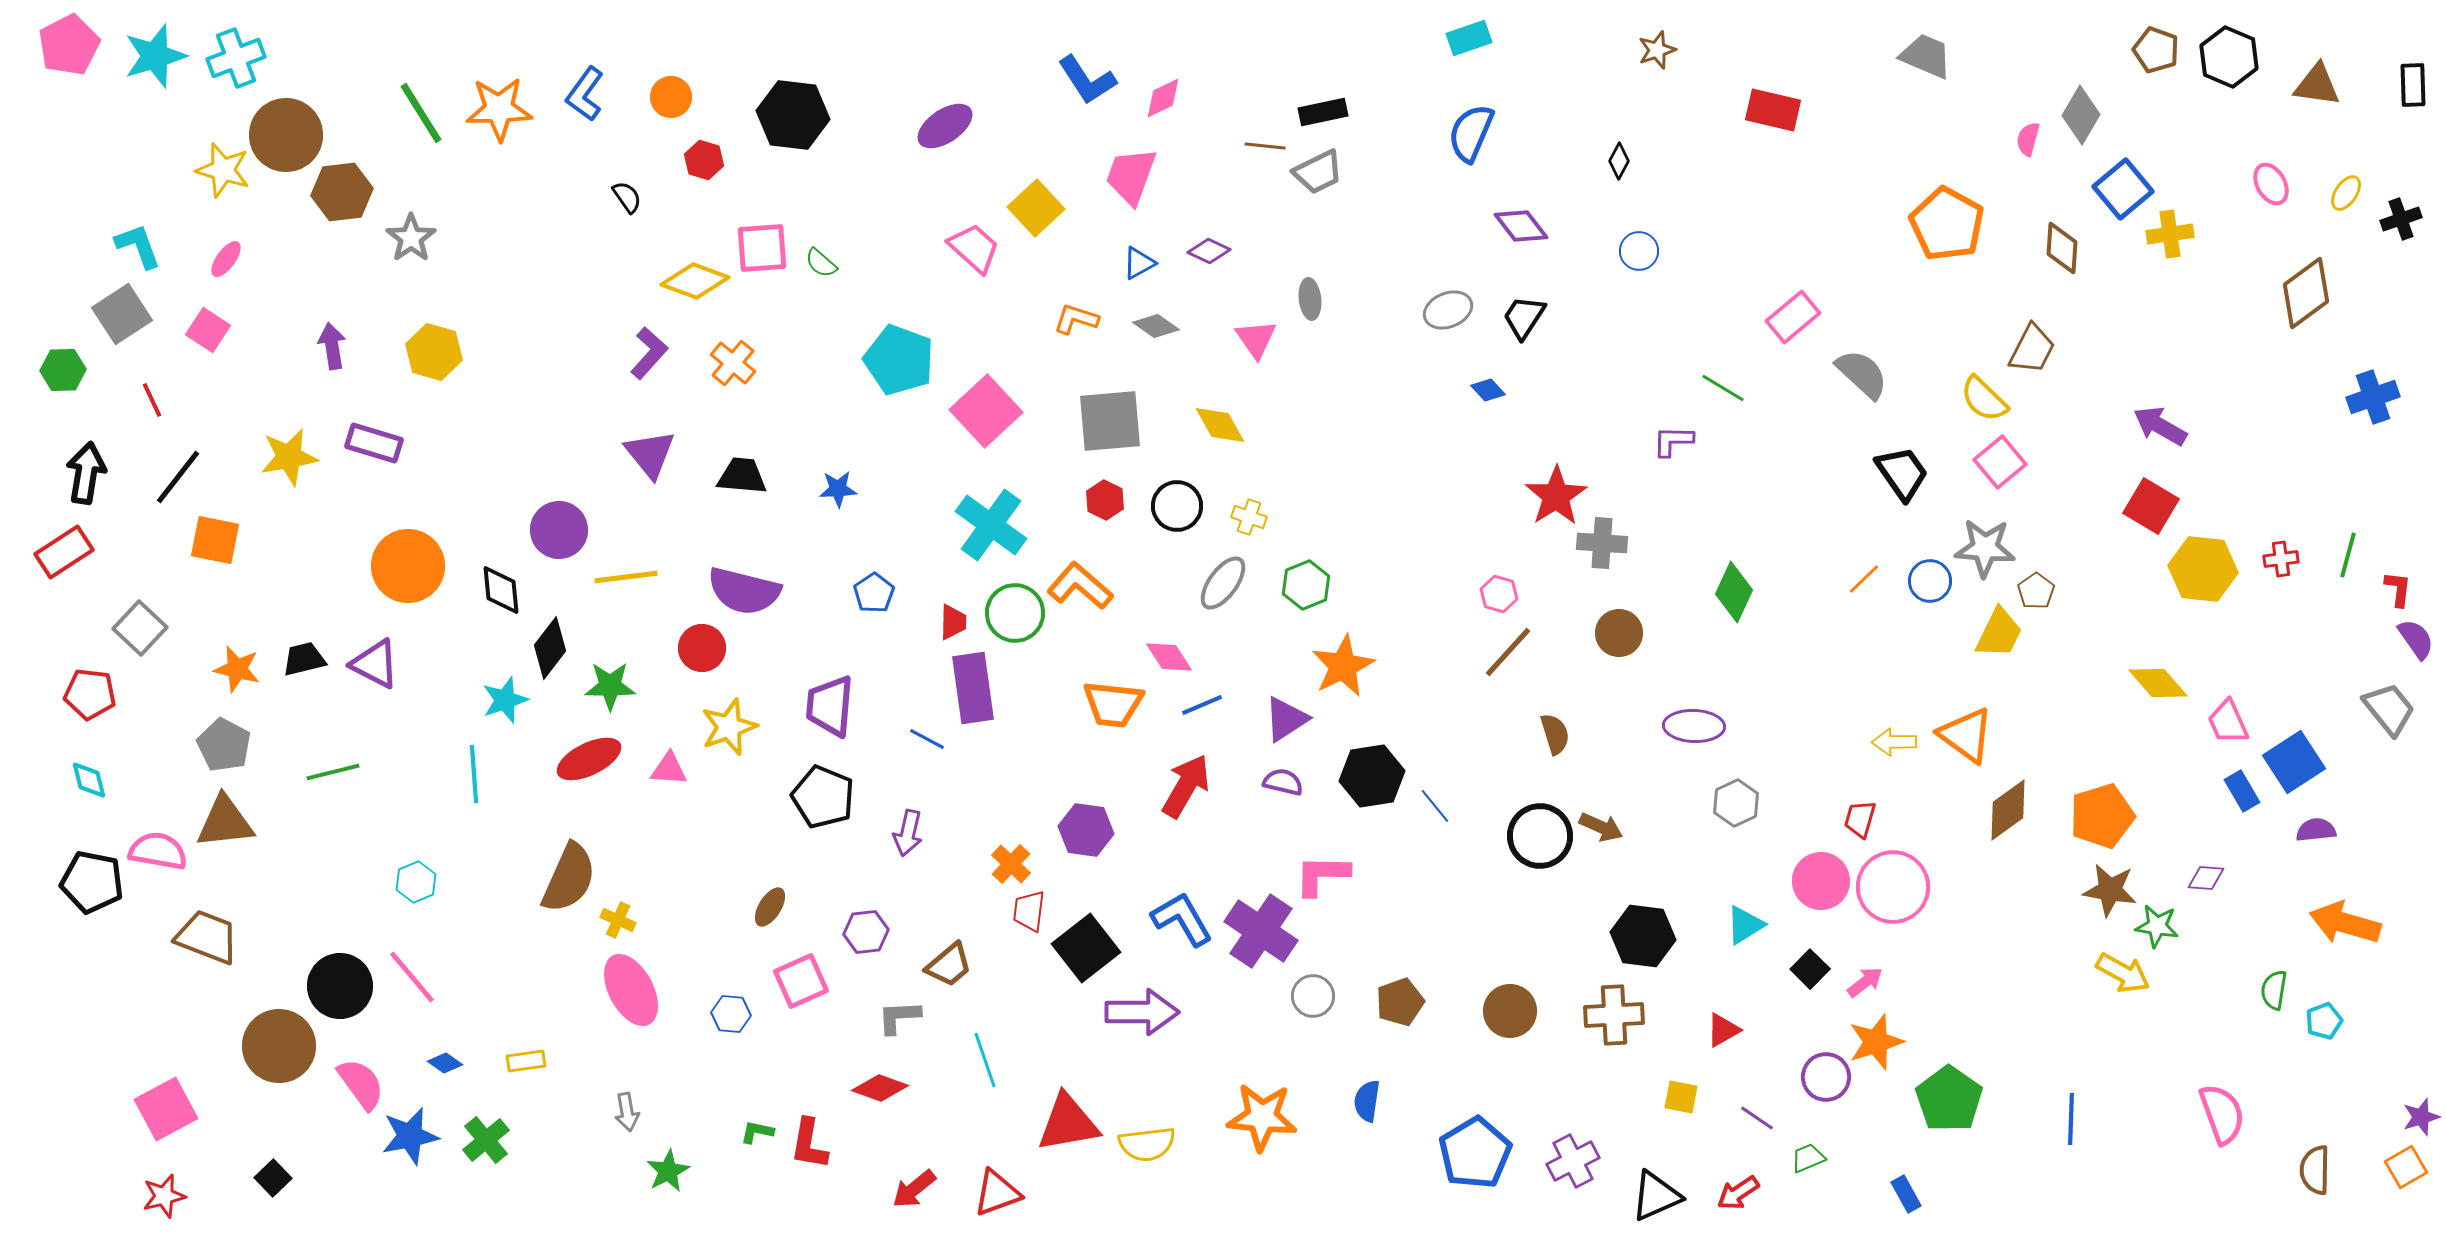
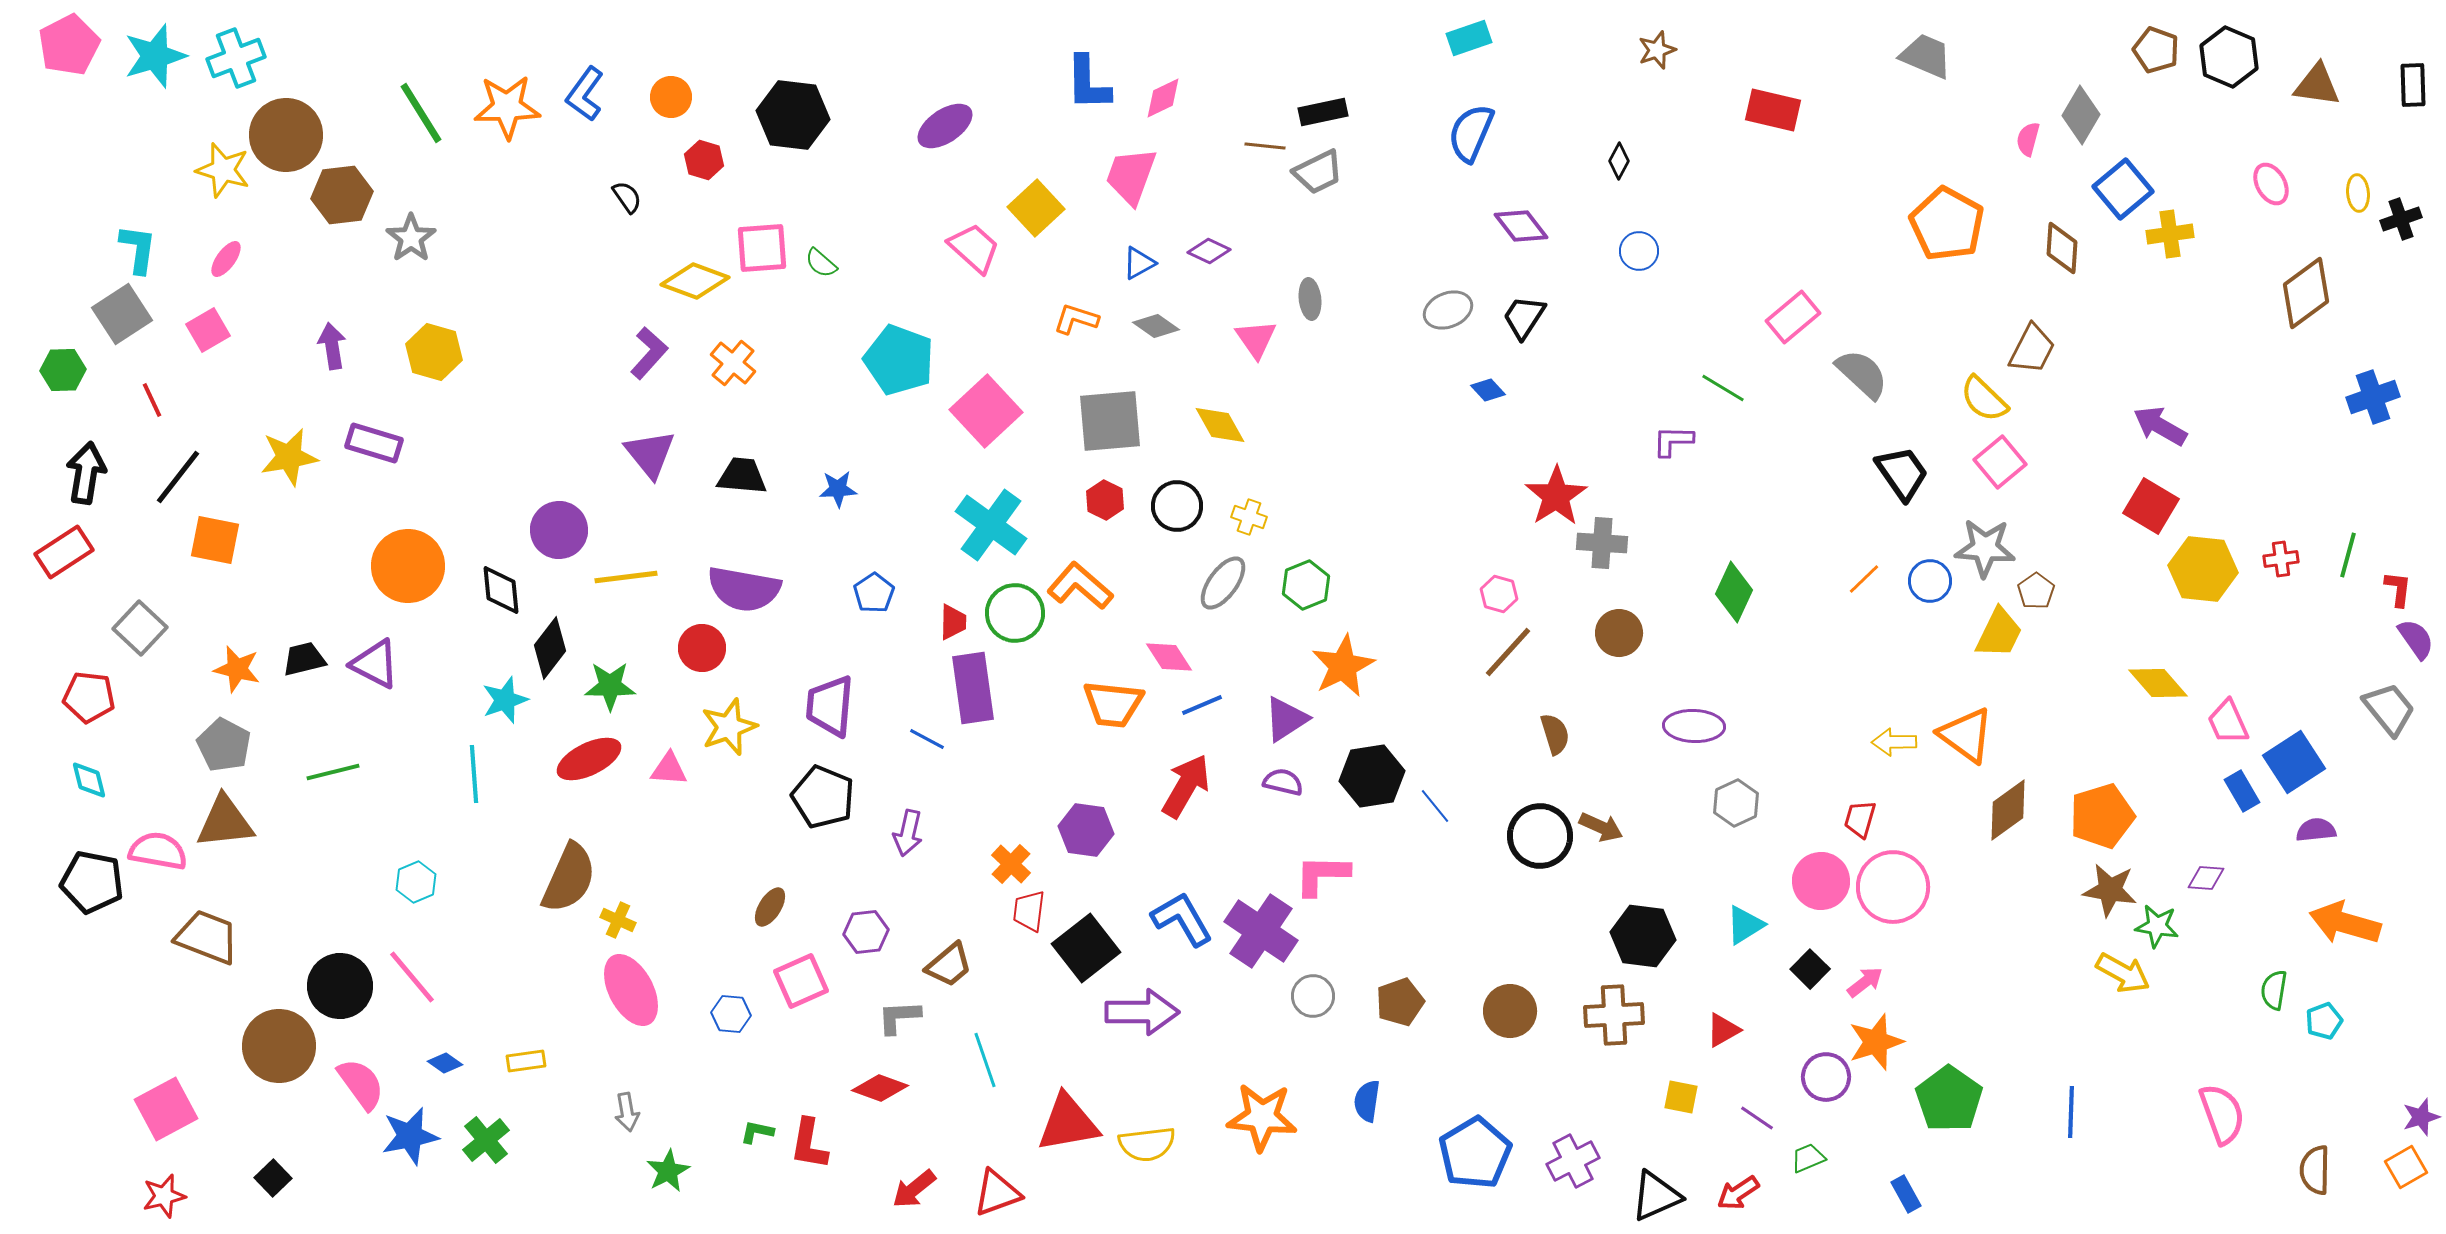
blue L-shape at (1087, 80): moved 1 px right, 3 px down; rotated 32 degrees clockwise
orange star at (499, 109): moved 8 px right, 2 px up
brown hexagon at (342, 192): moved 3 px down
yellow ellipse at (2346, 193): moved 12 px right; rotated 39 degrees counterclockwise
cyan L-shape at (138, 246): moved 3 px down; rotated 28 degrees clockwise
pink square at (208, 330): rotated 27 degrees clockwise
purple semicircle at (744, 591): moved 2 px up; rotated 4 degrees counterclockwise
red pentagon at (90, 694): moved 1 px left, 3 px down
blue line at (2071, 1119): moved 7 px up
